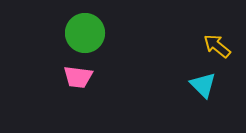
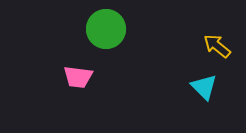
green circle: moved 21 px right, 4 px up
cyan triangle: moved 1 px right, 2 px down
